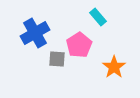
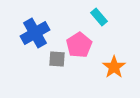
cyan rectangle: moved 1 px right
